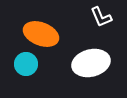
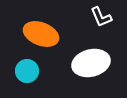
cyan circle: moved 1 px right, 7 px down
